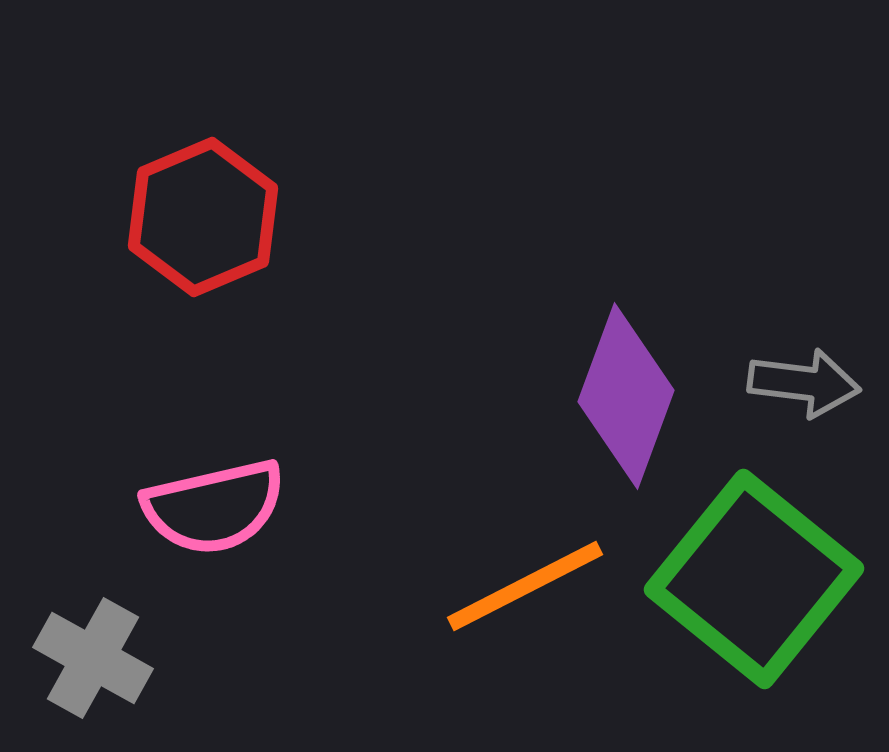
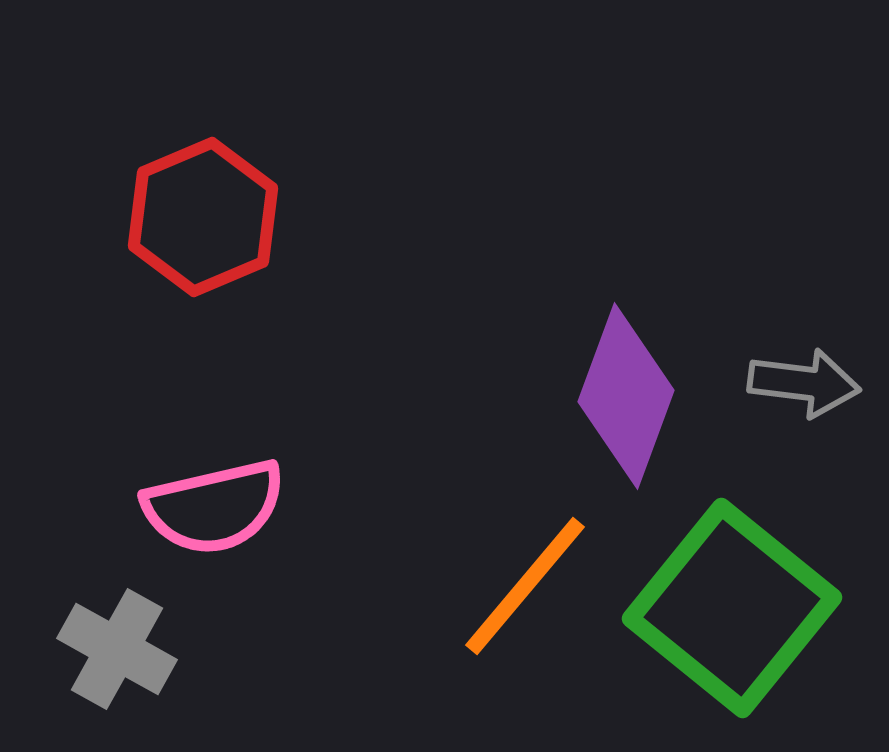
green square: moved 22 px left, 29 px down
orange line: rotated 23 degrees counterclockwise
gray cross: moved 24 px right, 9 px up
